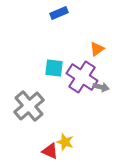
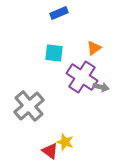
orange triangle: moved 3 px left, 1 px up
cyan square: moved 15 px up
red triangle: rotated 12 degrees clockwise
